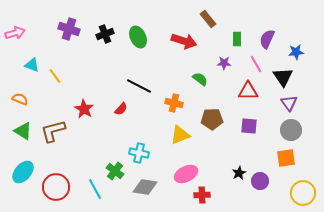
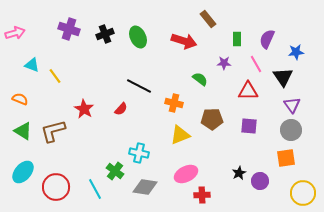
purple triangle: moved 3 px right, 2 px down
